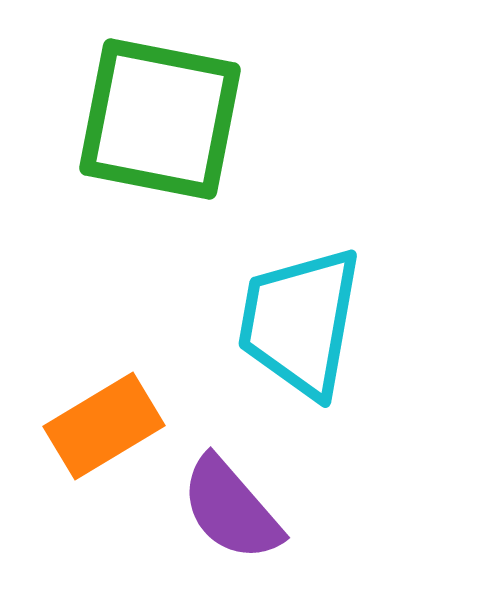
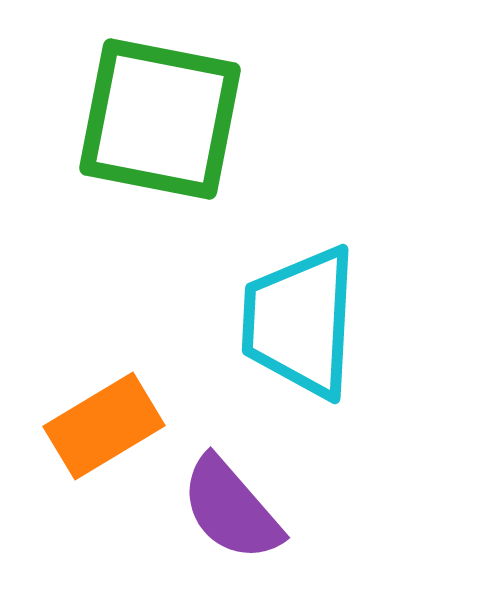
cyan trapezoid: rotated 7 degrees counterclockwise
